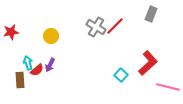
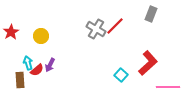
gray cross: moved 2 px down
red star: rotated 21 degrees counterclockwise
yellow circle: moved 10 px left
pink line: rotated 15 degrees counterclockwise
